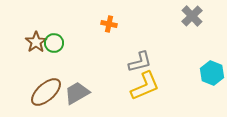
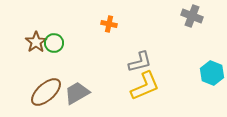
gray cross: rotated 25 degrees counterclockwise
